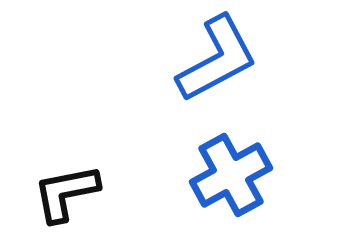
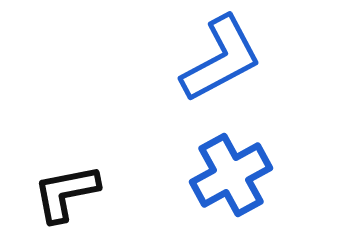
blue L-shape: moved 4 px right
